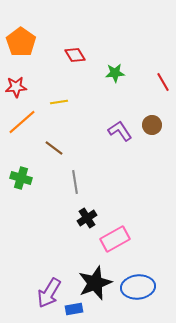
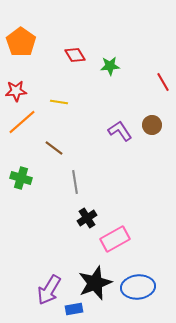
green star: moved 5 px left, 7 px up
red star: moved 4 px down
yellow line: rotated 18 degrees clockwise
purple arrow: moved 3 px up
